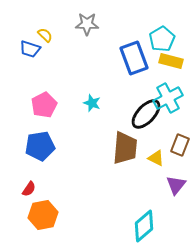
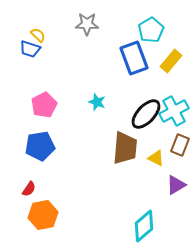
yellow semicircle: moved 7 px left
cyan pentagon: moved 11 px left, 9 px up
yellow rectangle: rotated 65 degrees counterclockwise
cyan cross: moved 6 px right, 13 px down
cyan star: moved 5 px right, 1 px up
purple triangle: rotated 20 degrees clockwise
